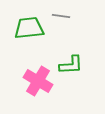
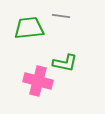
green L-shape: moved 6 px left, 2 px up; rotated 15 degrees clockwise
pink cross: rotated 16 degrees counterclockwise
